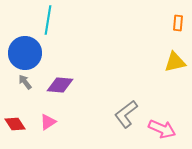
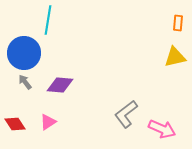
blue circle: moved 1 px left
yellow triangle: moved 5 px up
